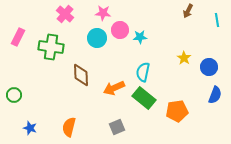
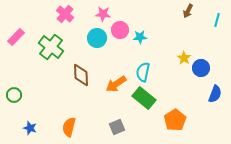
pink star: moved 1 px down
cyan line: rotated 24 degrees clockwise
pink rectangle: moved 2 px left; rotated 18 degrees clockwise
green cross: rotated 30 degrees clockwise
blue circle: moved 8 px left, 1 px down
orange arrow: moved 2 px right, 4 px up; rotated 10 degrees counterclockwise
blue semicircle: moved 1 px up
orange pentagon: moved 2 px left, 9 px down; rotated 25 degrees counterclockwise
